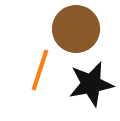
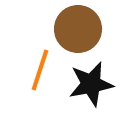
brown circle: moved 2 px right
